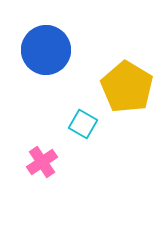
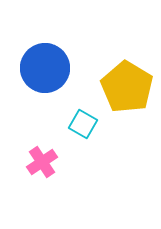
blue circle: moved 1 px left, 18 px down
